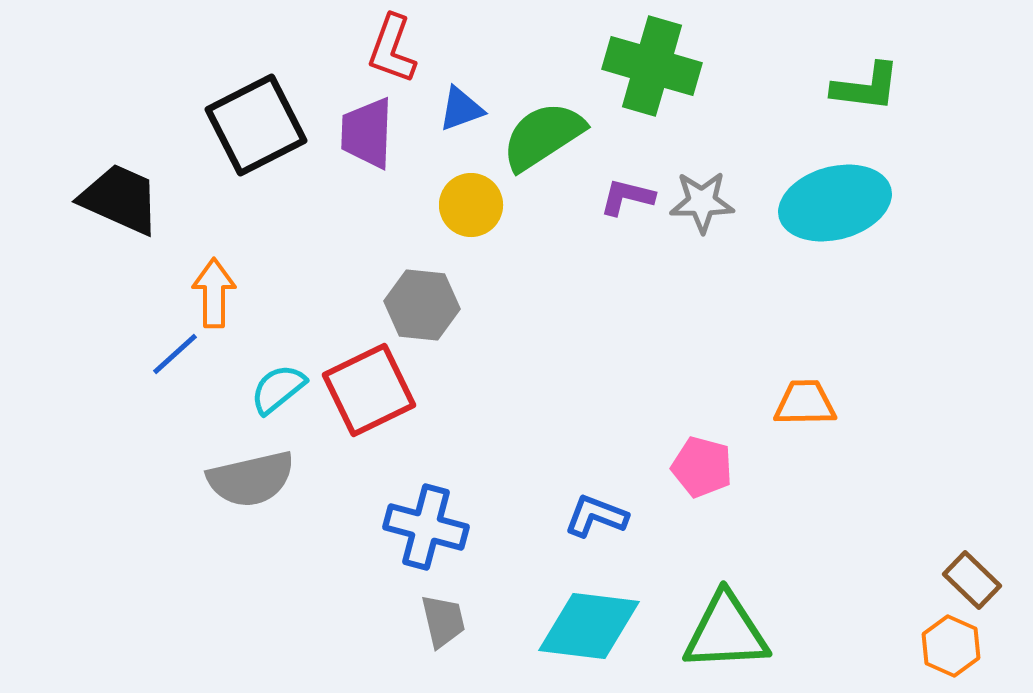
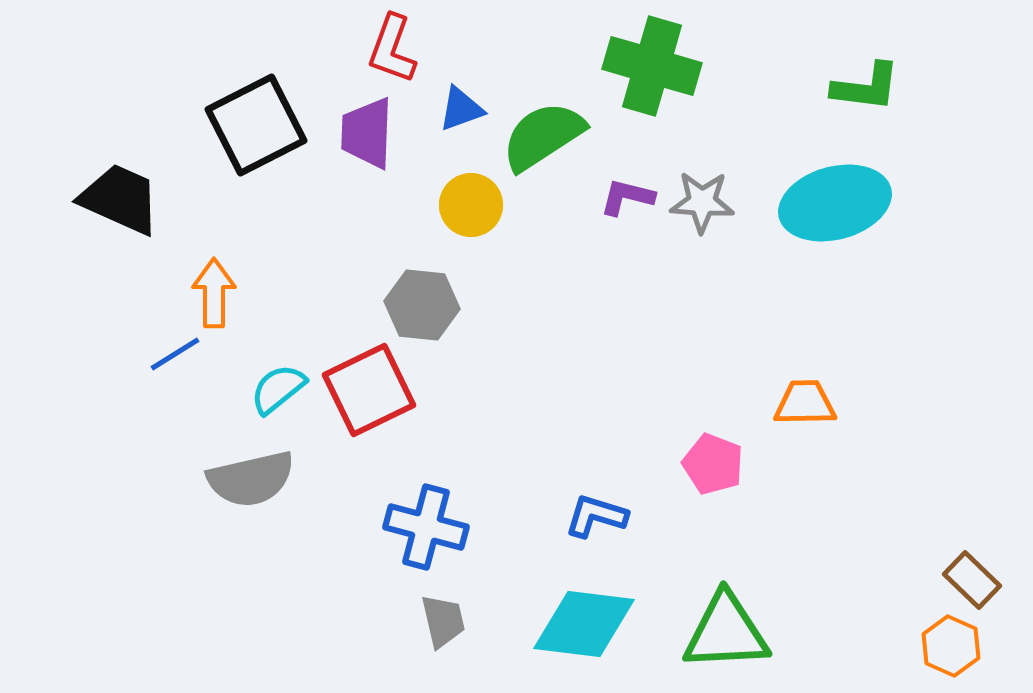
gray star: rotated 4 degrees clockwise
blue line: rotated 10 degrees clockwise
pink pentagon: moved 11 px right, 3 px up; rotated 6 degrees clockwise
blue L-shape: rotated 4 degrees counterclockwise
cyan diamond: moved 5 px left, 2 px up
